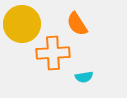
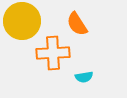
yellow circle: moved 3 px up
